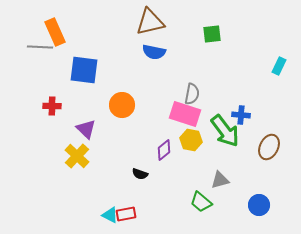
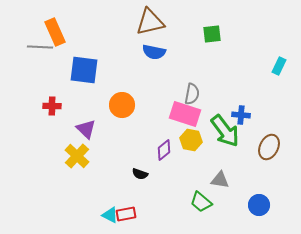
gray triangle: rotated 24 degrees clockwise
